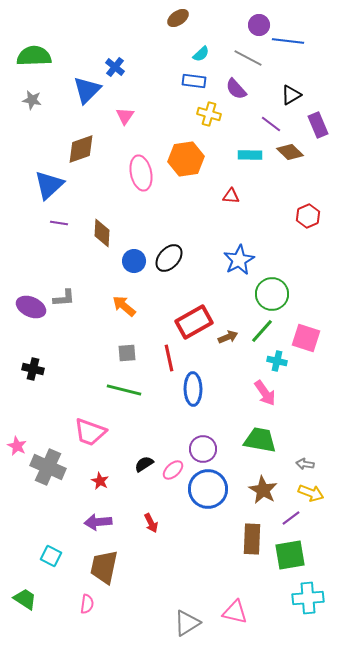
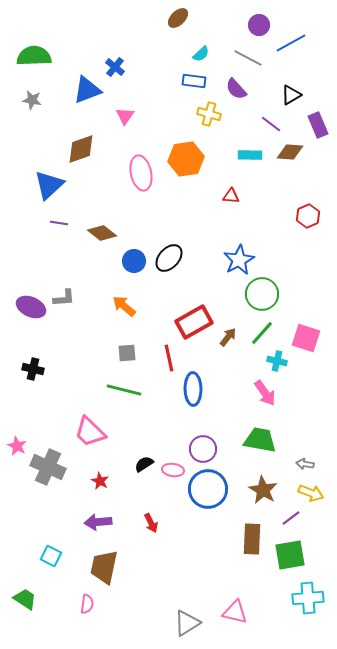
brown ellipse at (178, 18): rotated 10 degrees counterclockwise
blue line at (288, 41): moved 3 px right, 2 px down; rotated 36 degrees counterclockwise
blue triangle at (87, 90): rotated 24 degrees clockwise
brown diamond at (290, 152): rotated 40 degrees counterclockwise
brown diamond at (102, 233): rotated 56 degrees counterclockwise
green circle at (272, 294): moved 10 px left
green line at (262, 331): moved 2 px down
brown arrow at (228, 337): rotated 30 degrees counterclockwise
pink trapezoid at (90, 432): rotated 24 degrees clockwise
pink ellipse at (173, 470): rotated 50 degrees clockwise
